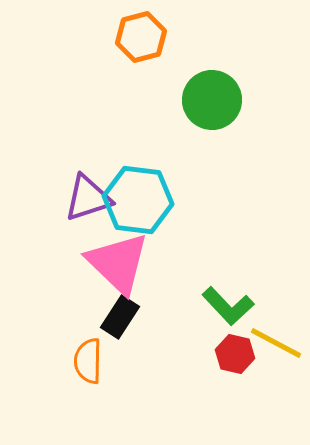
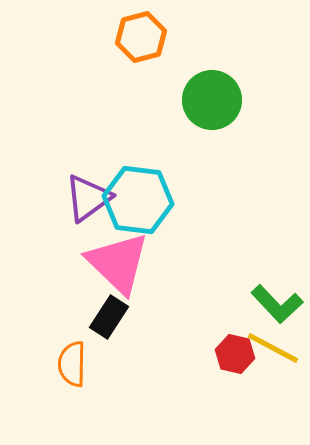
purple triangle: rotated 18 degrees counterclockwise
green L-shape: moved 49 px right, 2 px up
black rectangle: moved 11 px left
yellow line: moved 3 px left, 5 px down
orange semicircle: moved 16 px left, 3 px down
